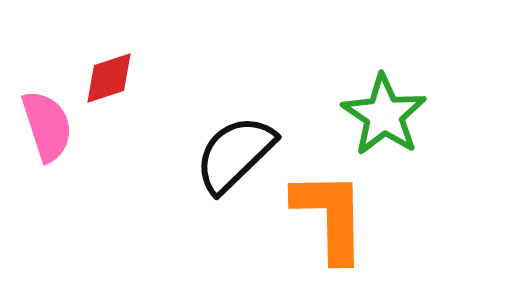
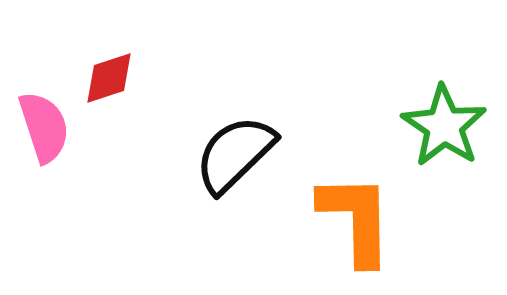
green star: moved 60 px right, 11 px down
pink semicircle: moved 3 px left, 1 px down
orange L-shape: moved 26 px right, 3 px down
